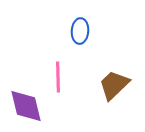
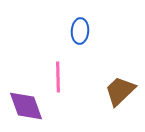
brown trapezoid: moved 6 px right, 6 px down
purple diamond: rotated 6 degrees counterclockwise
